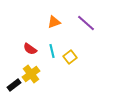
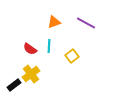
purple line: rotated 12 degrees counterclockwise
cyan line: moved 3 px left, 5 px up; rotated 16 degrees clockwise
yellow square: moved 2 px right, 1 px up
